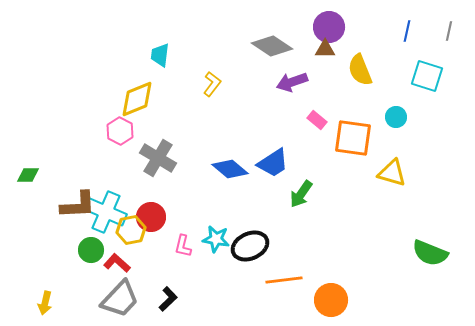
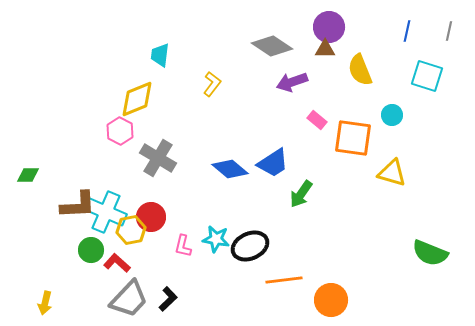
cyan circle: moved 4 px left, 2 px up
gray trapezoid: moved 9 px right
